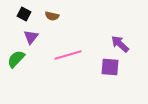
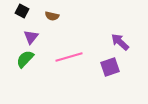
black square: moved 2 px left, 3 px up
purple arrow: moved 2 px up
pink line: moved 1 px right, 2 px down
green semicircle: moved 9 px right
purple square: rotated 24 degrees counterclockwise
